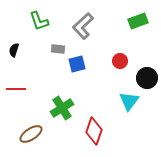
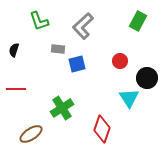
green rectangle: rotated 42 degrees counterclockwise
cyan triangle: moved 3 px up; rotated 10 degrees counterclockwise
red diamond: moved 8 px right, 2 px up
